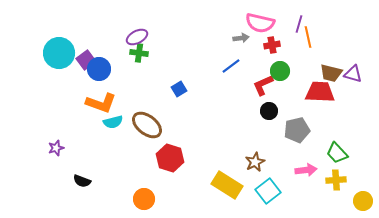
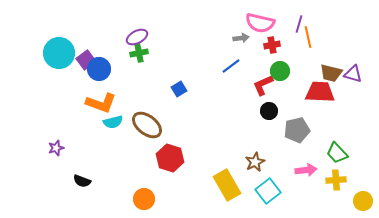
green cross: rotated 18 degrees counterclockwise
yellow rectangle: rotated 28 degrees clockwise
